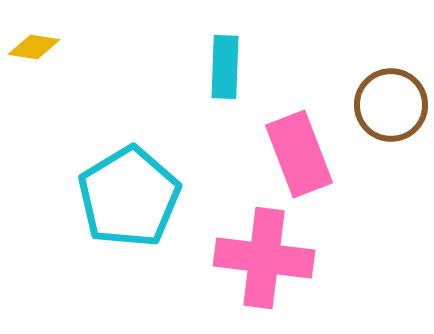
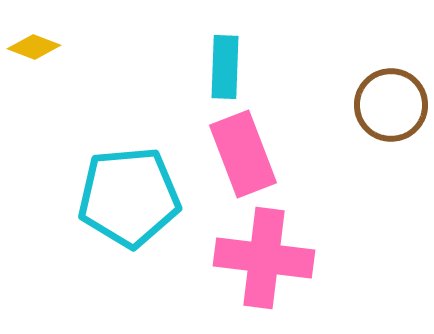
yellow diamond: rotated 12 degrees clockwise
pink rectangle: moved 56 px left
cyan pentagon: rotated 26 degrees clockwise
